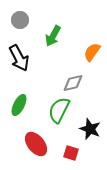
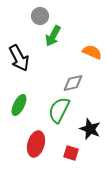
gray circle: moved 20 px right, 4 px up
orange semicircle: rotated 78 degrees clockwise
red ellipse: rotated 55 degrees clockwise
